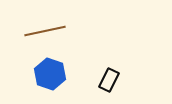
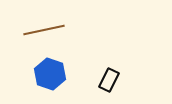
brown line: moved 1 px left, 1 px up
